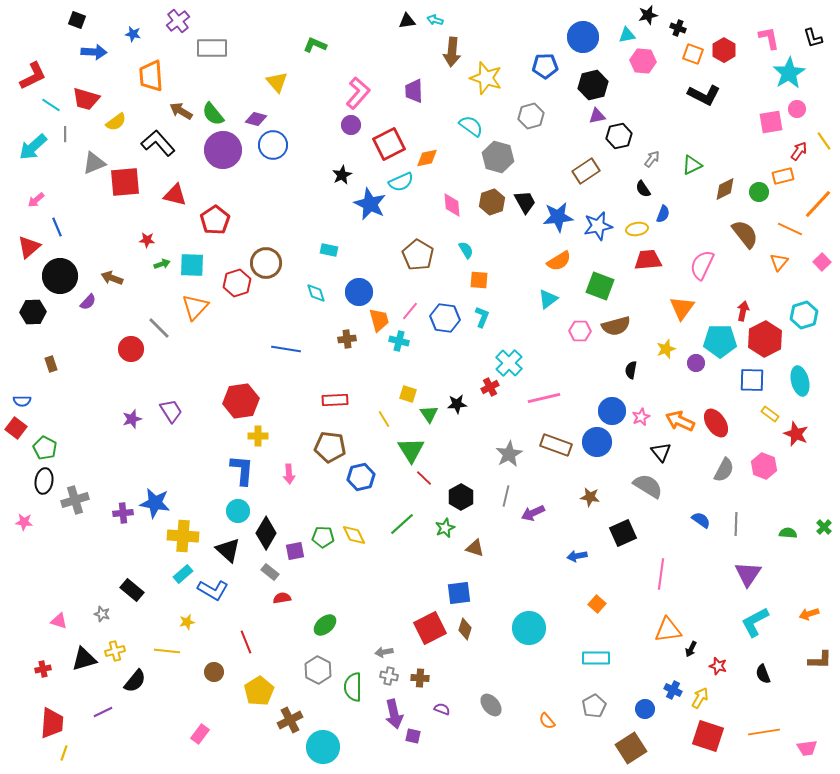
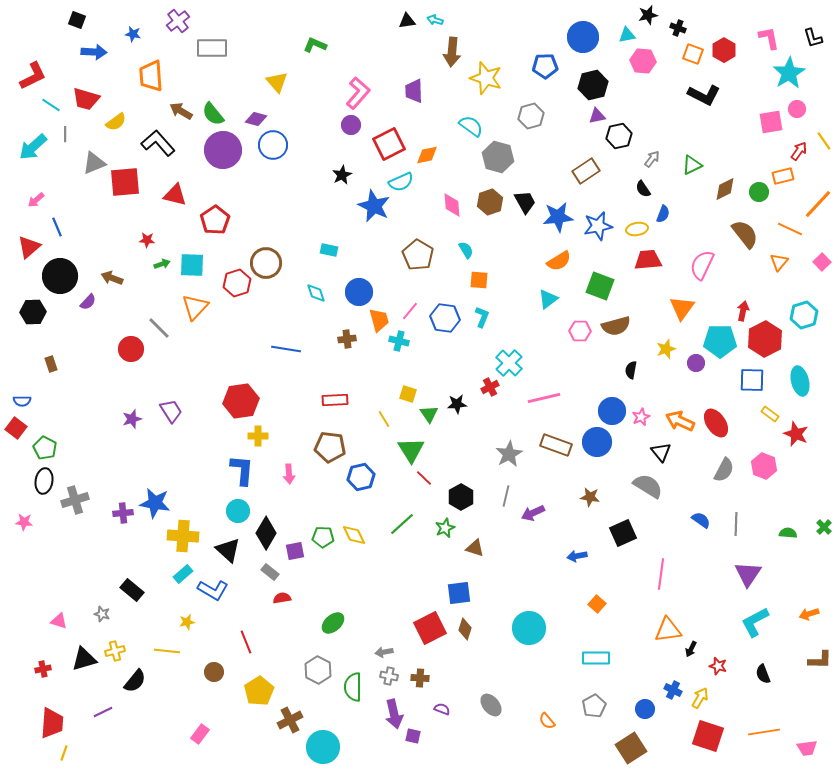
orange diamond at (427, 158): moved 3 px up
brown hexagon at (492, 202): moved 2 px left
blue star at (370, 204): moved 4 px right, 2 px down
green ellipse at (325, 625): moved 8 px right, 2 px up
